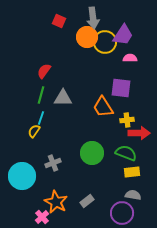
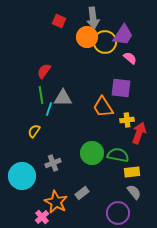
pink semicircle: rotated 40 degrees clockwise
green line: rotated 24 degrees counterclockwise
cyan line: moved 8 px right, 9 px up
red arrow: rotated 70 degrees counterclockwise
green semicircle: moved 8 px left, 2 px down; rotated 10 degrees counterclockwise
gray semicircle: moved 1 px right, 3 px up; rotated 42 degrees clockwise
gray rectangle: moved 5 px left, 8 px up
purple circle: moved 4 px left
